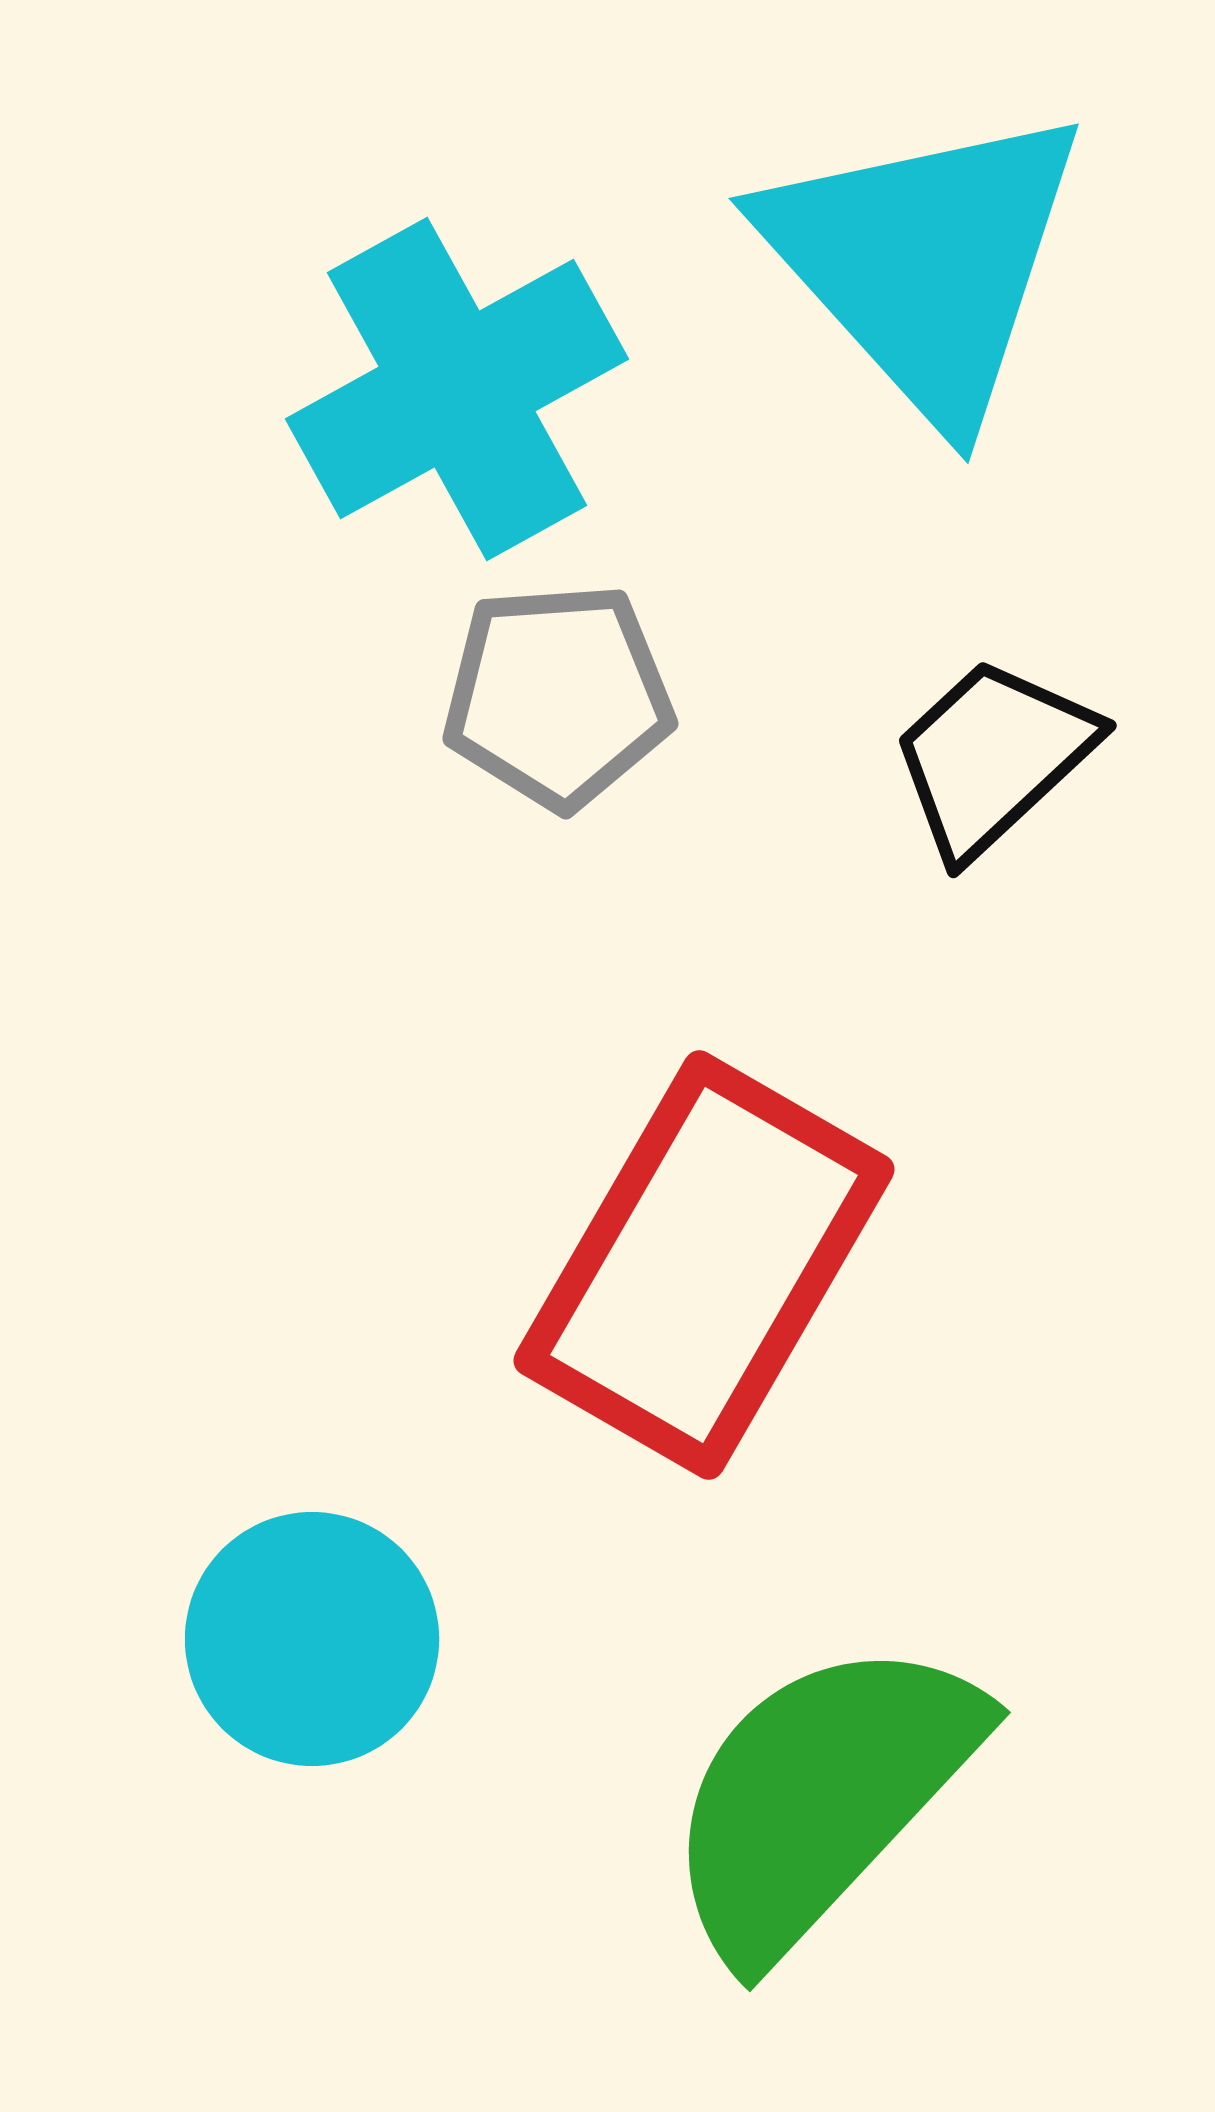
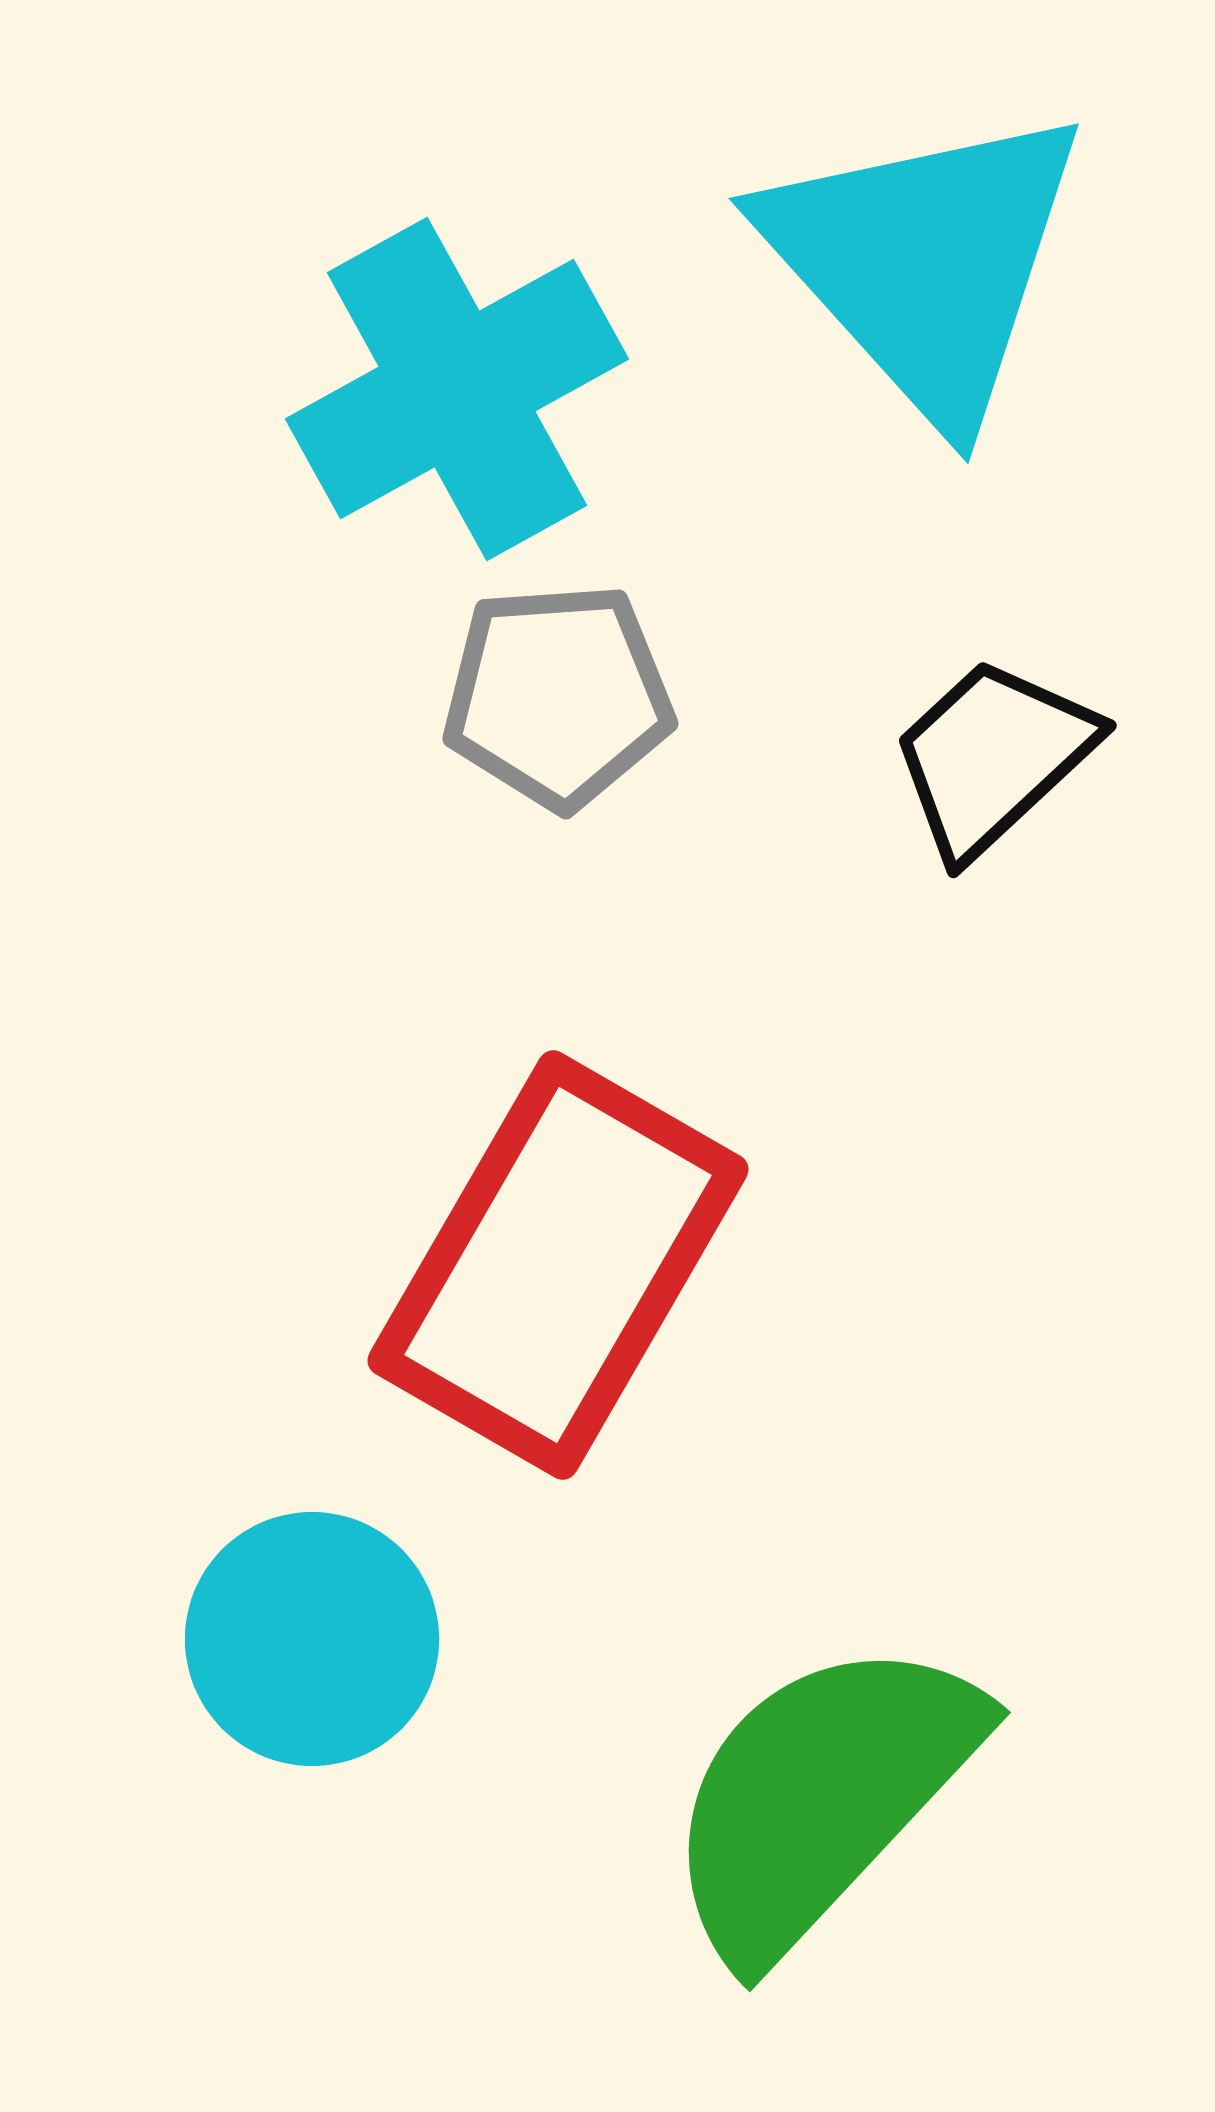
red rectangle: moved 146 px left
